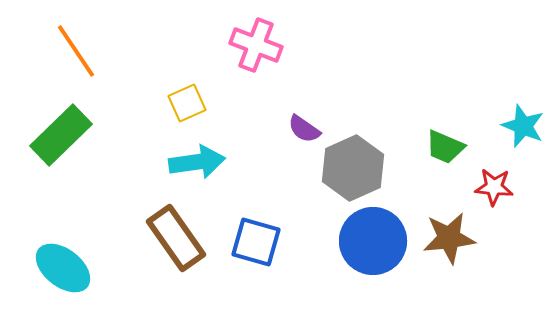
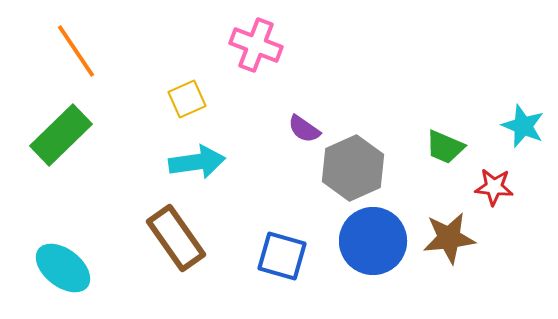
yellow square: moved 4 px up
blue square: moved 26 px right, 14 px down
